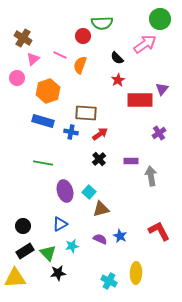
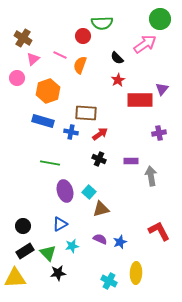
purple cross: rotated 24 degrees clockwise
black cross: rotated 24 degrees counterclockwise
green line: moved 7 px right
blue star: moved 6 px down; rotated 24 degrees clockwise
